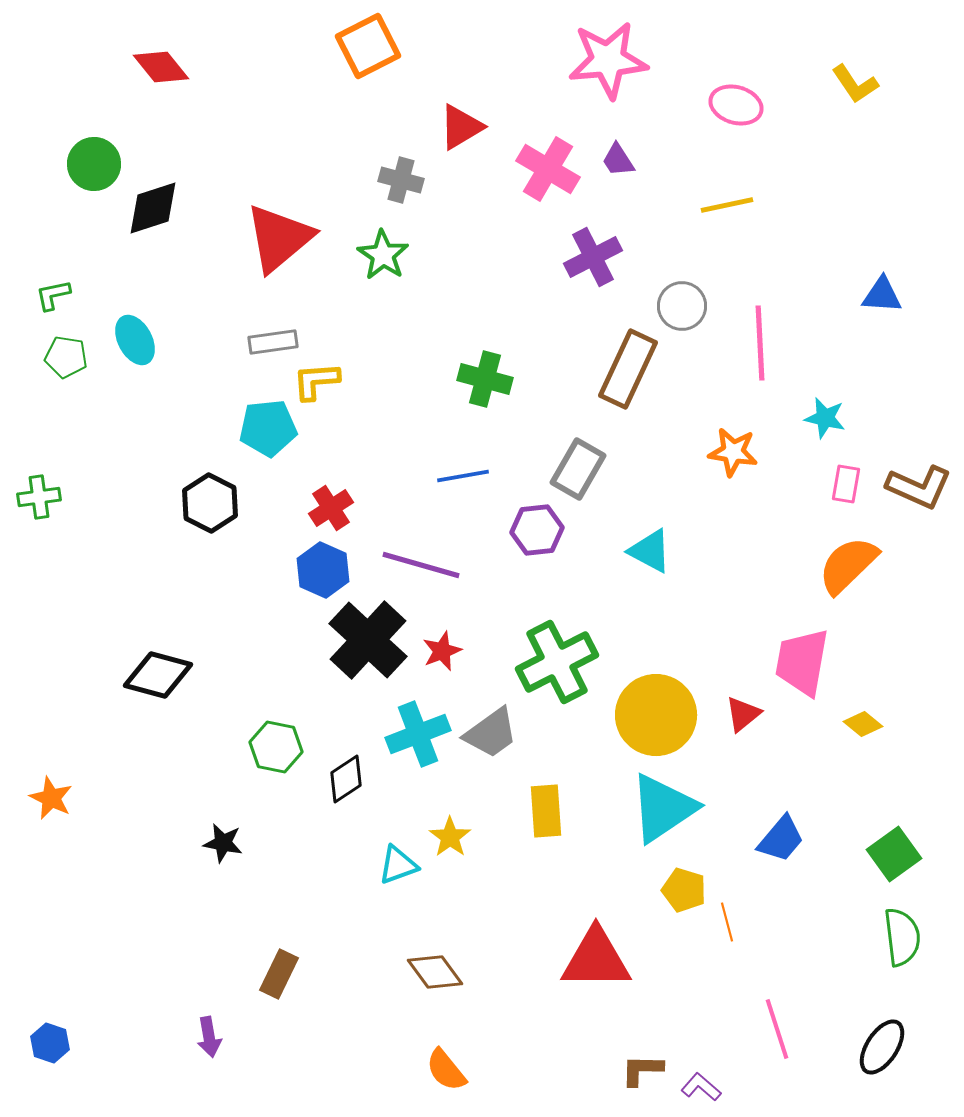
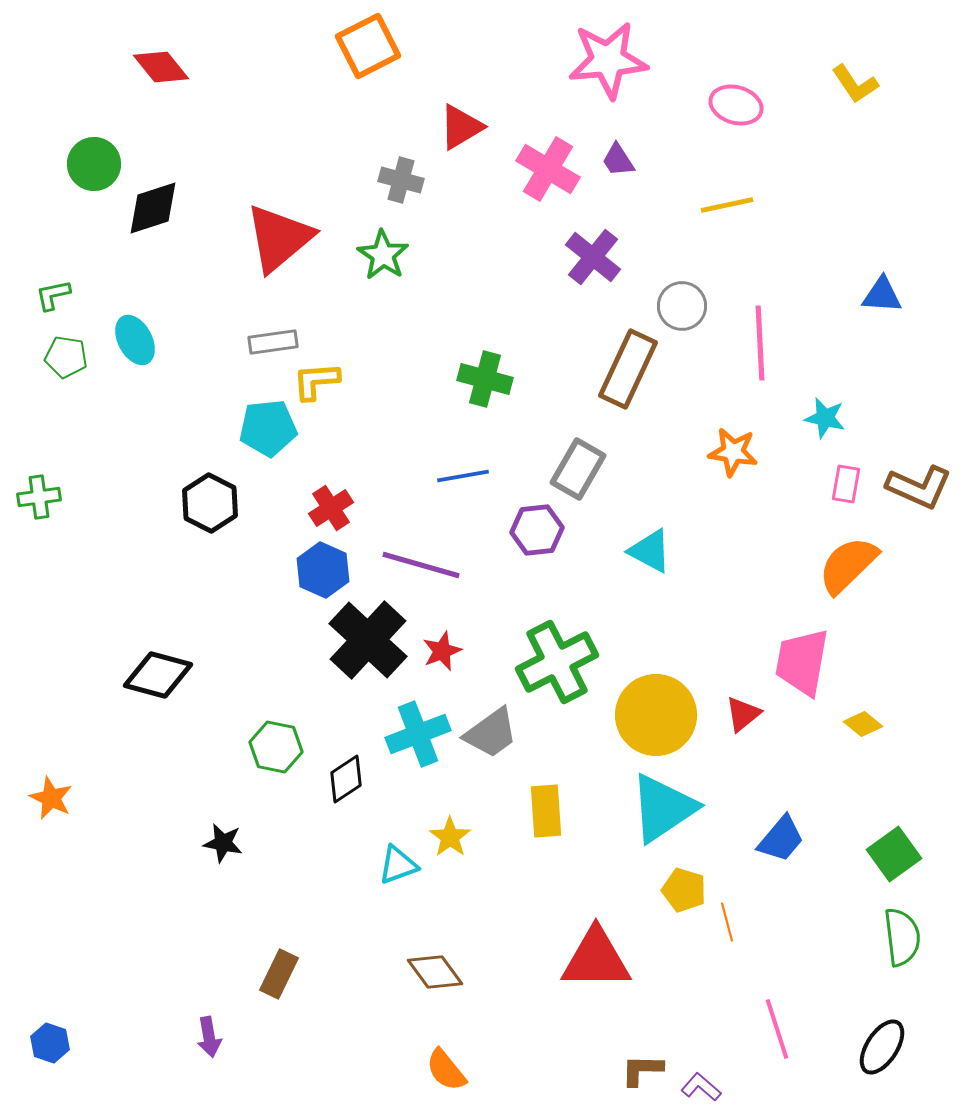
purple cross at (593, 257): rotated 24 degrees counterclockwise
